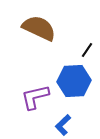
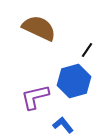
blue hexagon: rotated 12 degrees counterclockwise
blue L-shape: rotated 95 degrees clockwise
